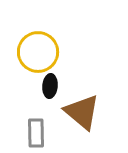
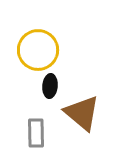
yellow circle: moved 2 px up
brown triangle: moved 1 px down
